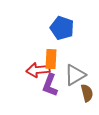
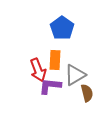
blue pentagon: rotated 15 degrees clockwise
orange rectangle: moved 4 px right, 1 px down
red arrow: rotated 105 degrees counterclockwise
purple L-shape: moved 1 px down; rotated 75 degrees clockwise
